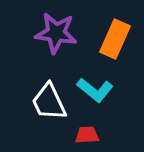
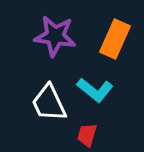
purple star: moved 1 px left, 3 px down
white trapezoid: moved 1 px down
red trapezoid: rotated 70 degrees counterclockwise
